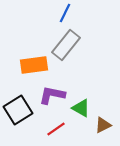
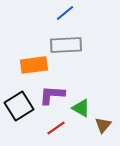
blue line: rotated 24 degrees clockwise
gray rectangle: rotated 48 degrees clockwise
purple L-shape: rotated 8 degrees counterclockwise
black square: moved 1 px right, 4 px up
brown triangle: rotated 24 degrees counterclockwise
red line: moved 1 px up
